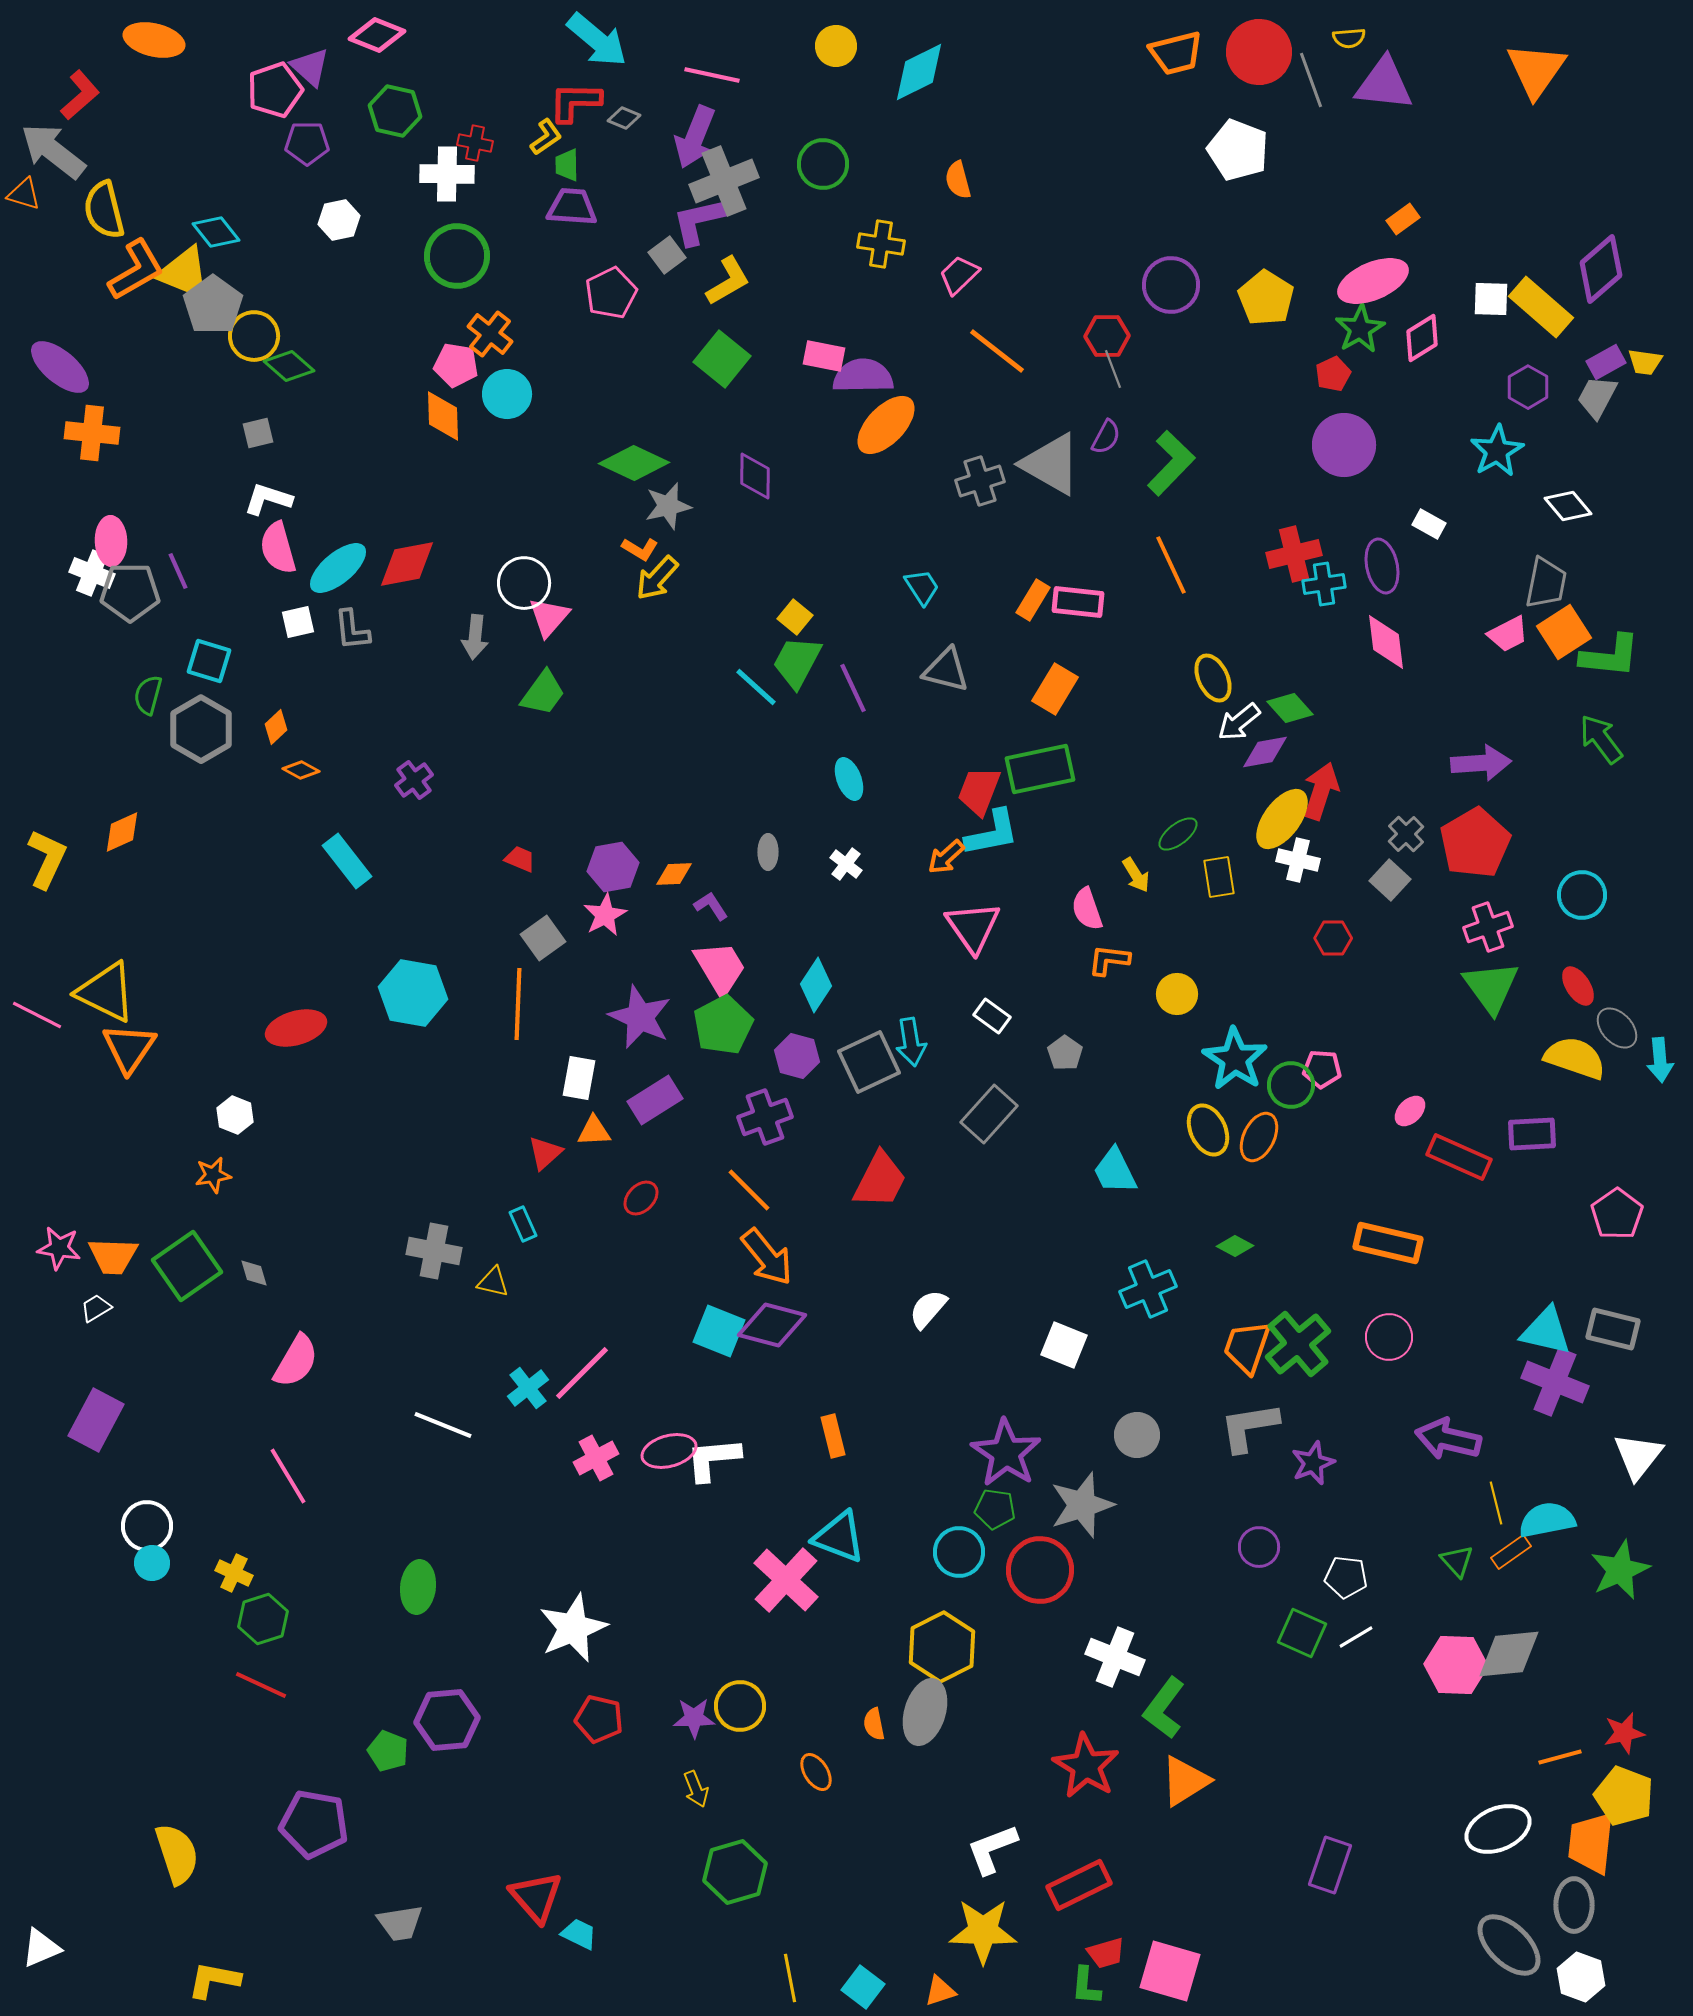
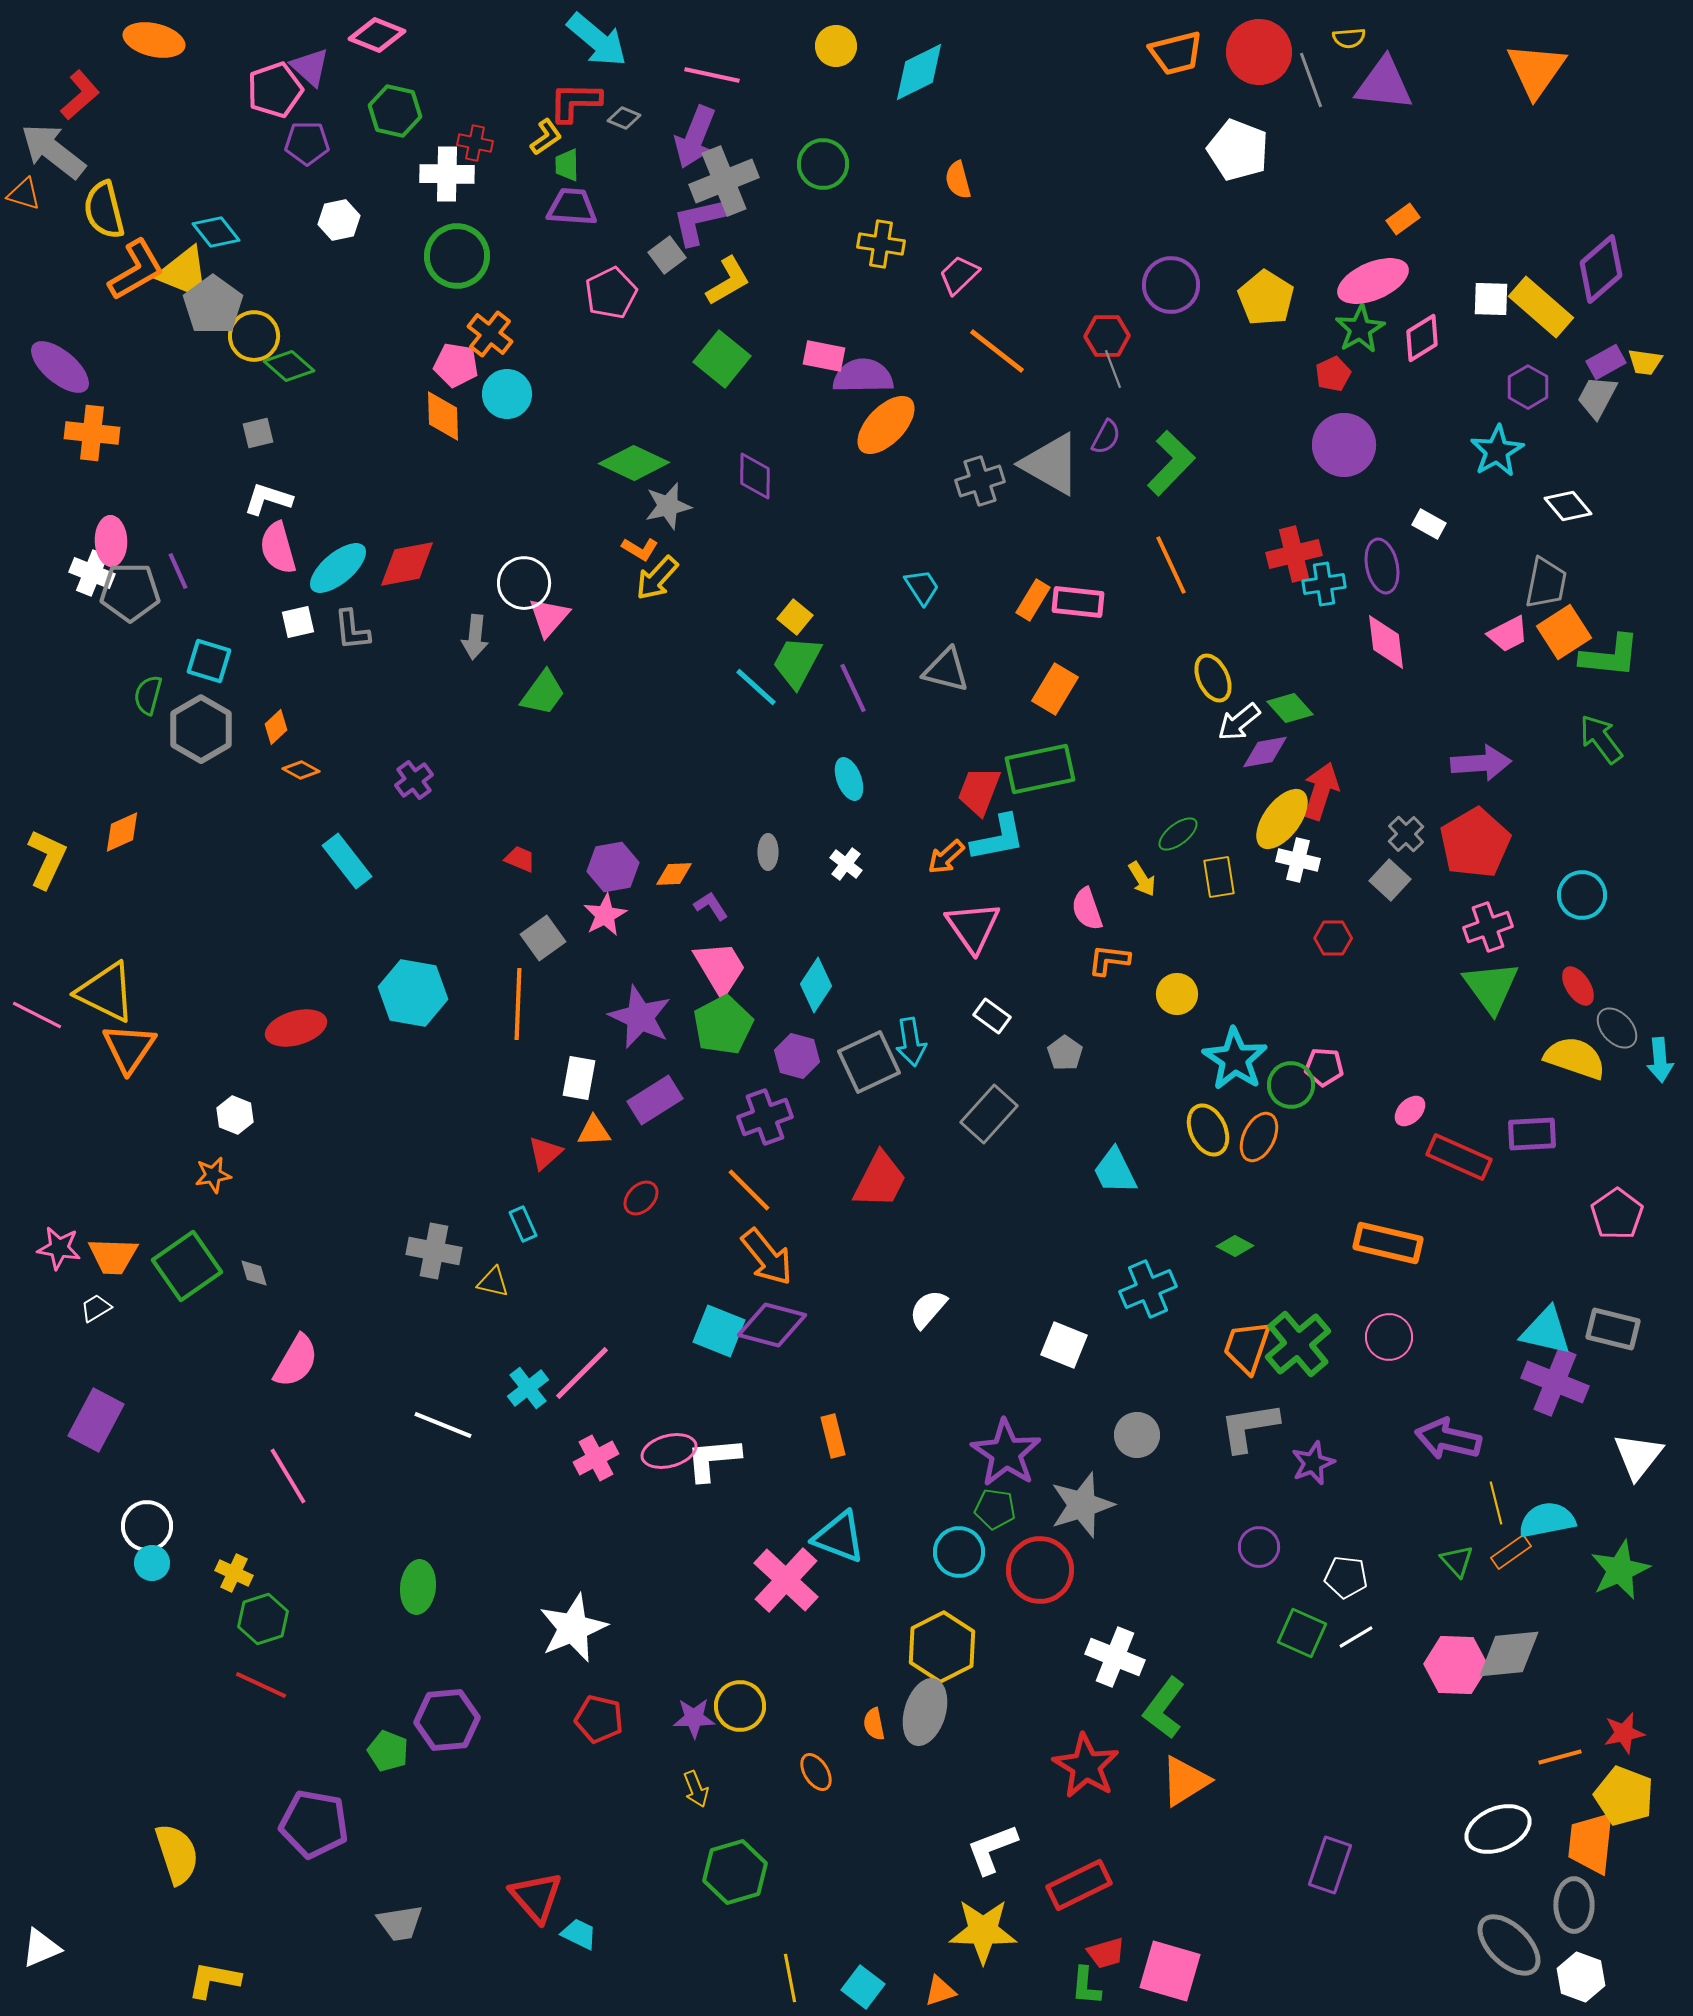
cyan L-shape at (992, 833): moved 6 px right, 5 px down
yellow arrow at (1136, 875): moved 6 px right, 4 px down
pink pentagon at (1322, 1069): moved 2 px right, 2 px up
